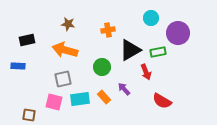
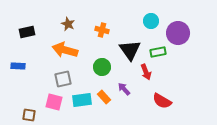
cyan circle: moved 3 px down
brown star: rotated 16 degrees clockwise
orange cross: moved 6 px left; rotated 24 degrees clockwise
black rectangle: moved 8 px up
black triangle: rotated 35 degrees counterclockwise
cyan rectangle: moved 2 px right, 1 px down
